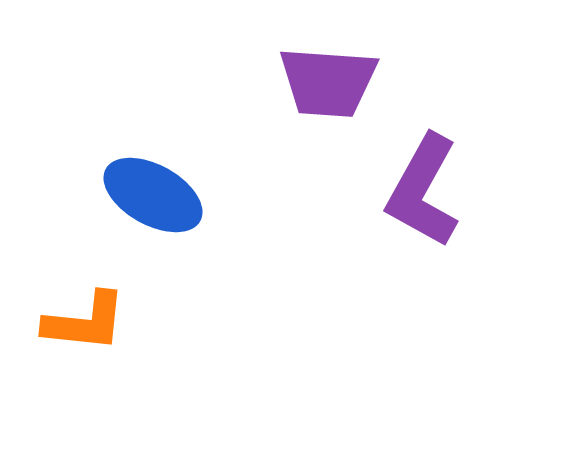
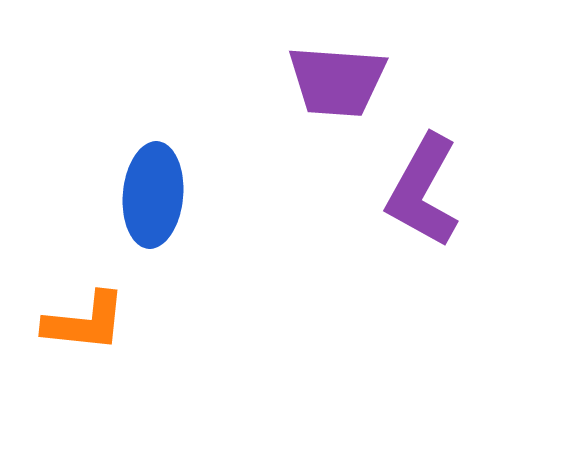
purple trapezoid: moved 9 px right, 1 px up
blue ellipse: rotated 66 degrees clockwise
